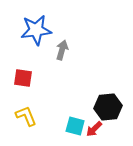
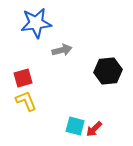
blue star: moved 7 px up
gray arrow: rotated 60 degrees clockwise
red square: rotated 24 degrees counterclockwise
black hexagon: moved 36 px up
yellow L-shape: moved 15 px up
